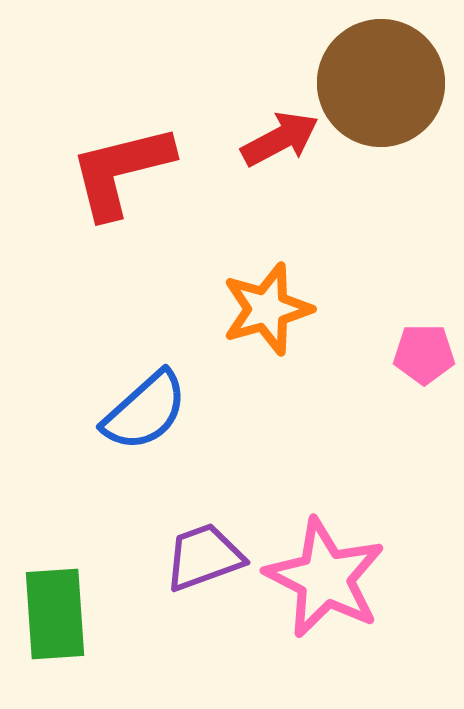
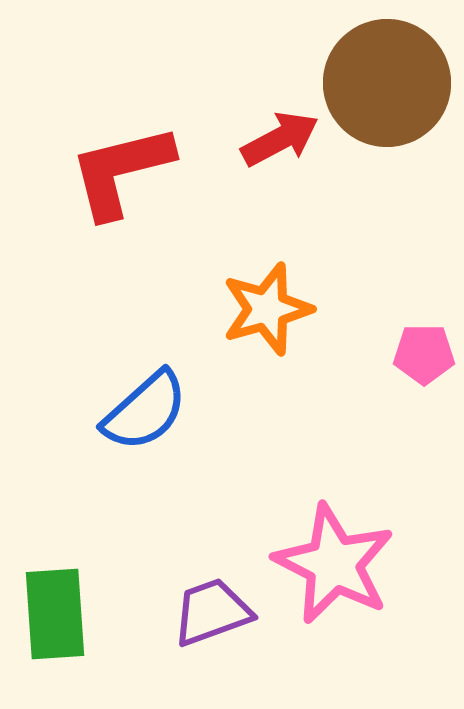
brown circle: moved 6 px right
purple trapezoid: moved 8 px right, 55 px down
pink star: moved 9 px right, 14 px up
